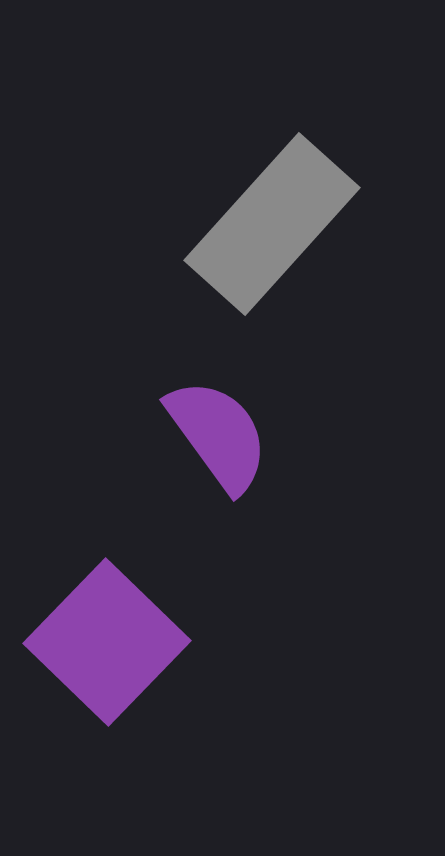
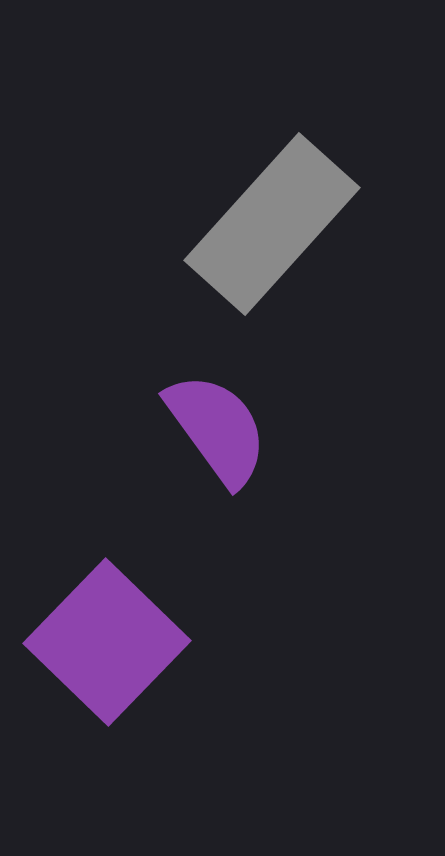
purple semicircle: moved 1 px left, 6 px up
